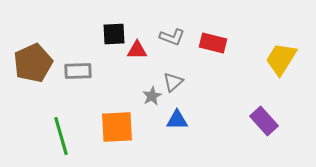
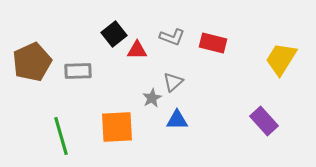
black square: rotated 35 degrees counterclockwise
brown pentagon: moved 1 px left, 1 px up
gray star: moved 2 px down
